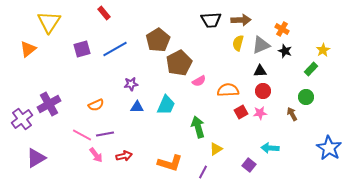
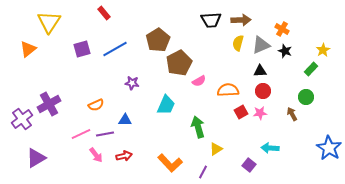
purple star at (131, 84): moved 1 px right, 1 px up; rotated 16 degrees clockwise
blue triangle at (137, 107): moved 12 px left, 13 px down
pink line at (82, 135): moved 1 px left, 1 px up; rotated 54 degrees counterclockwise
orange L-shape at (170, 163): rotated 30 degrees clockwise
